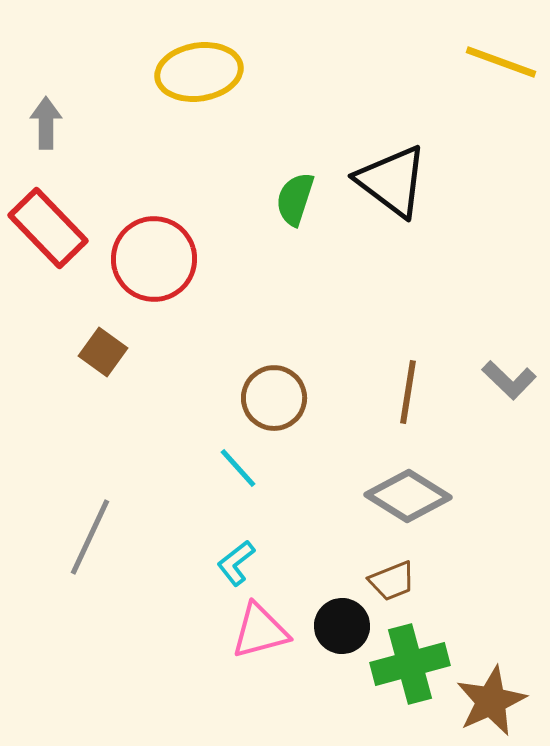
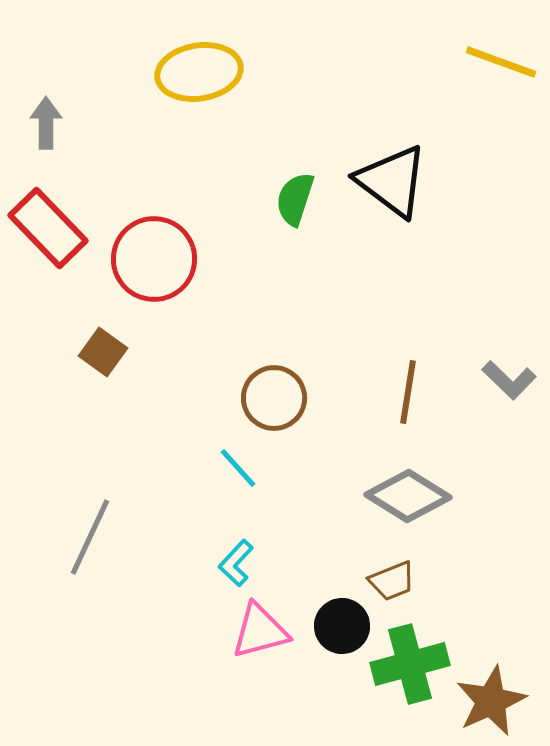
cyan L-shape: rotated 9 degrees counterclockwise
